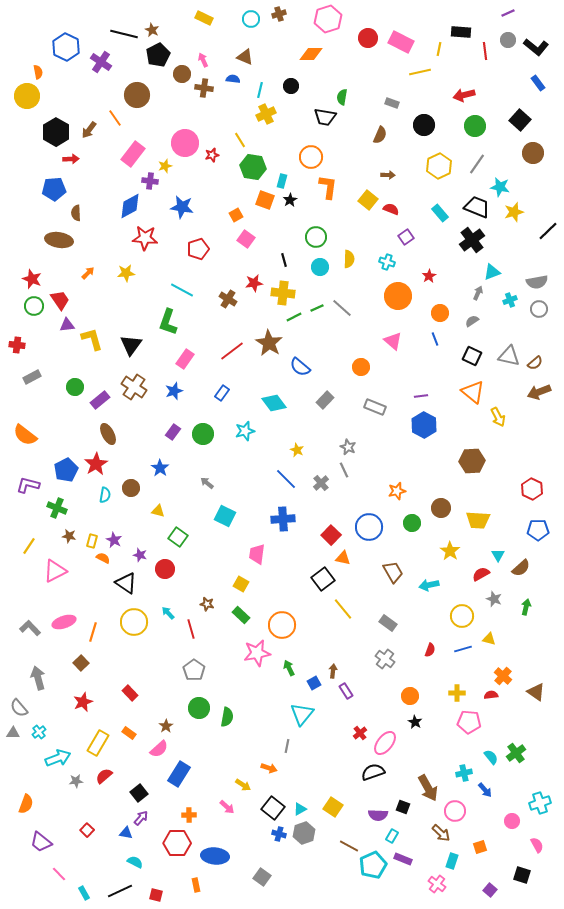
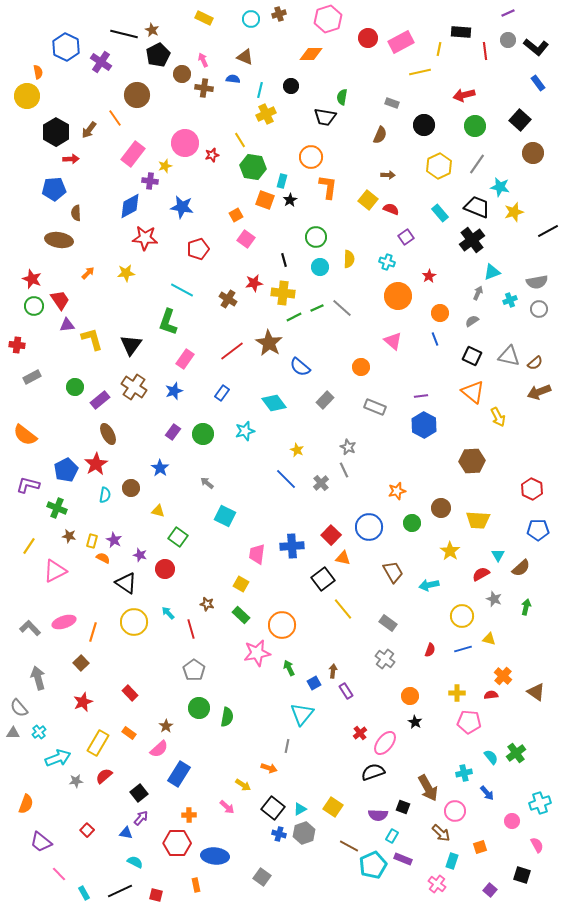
pink rectangle at (401, 42): rotated 55 degrees counterclockwise
black line at (548, 231): rotated 15 degrees clockwise
blue cross at (283, 519): moved 9 px right, 27 px down
blue arrow at (485, 790): moved 2 px right, 3 px down
